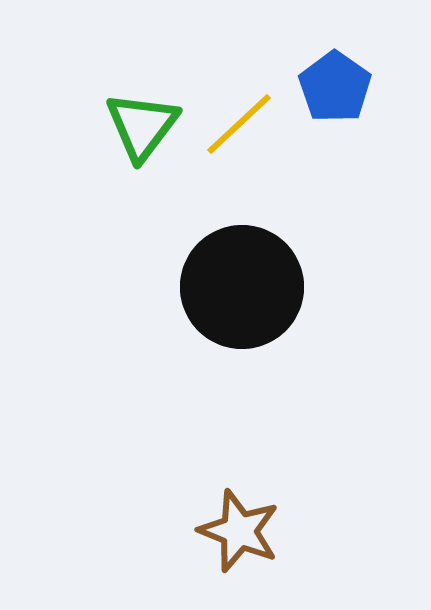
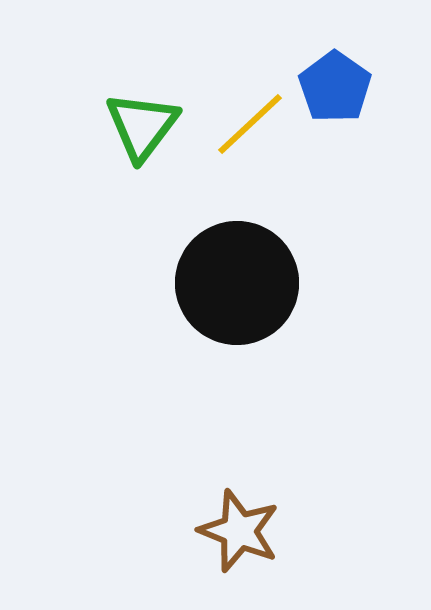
yellow line: moved 11 px right
black circle: moved 5 px left, 4 px up
